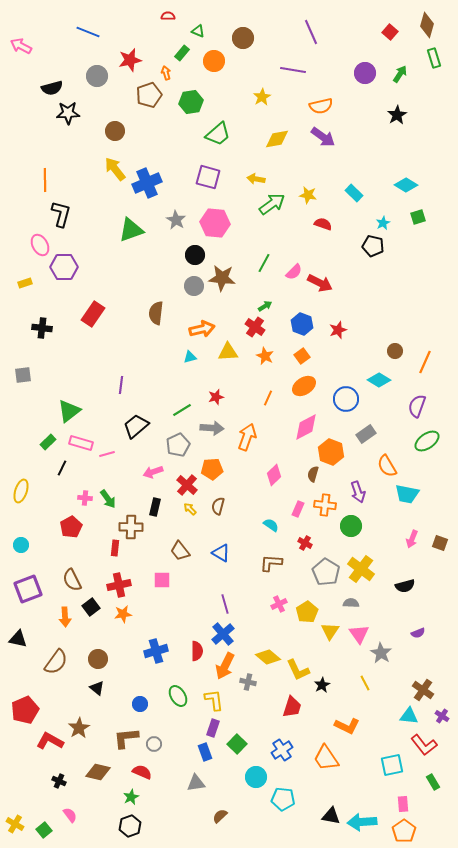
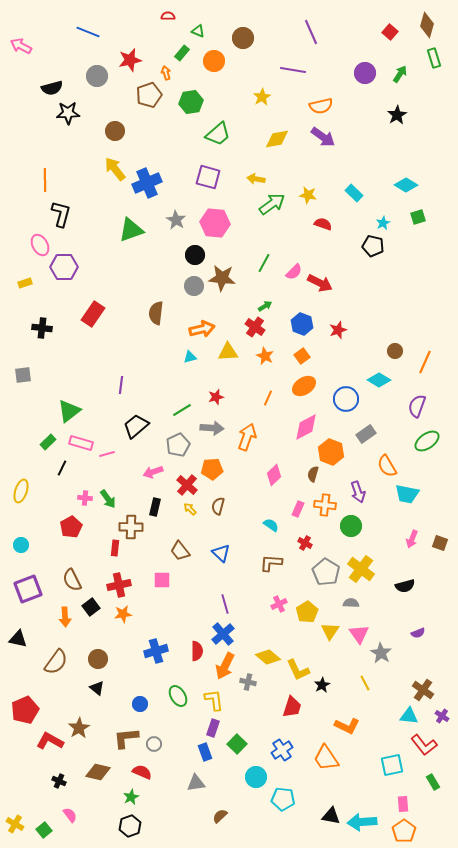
blue triangle at (221, 553): rotated 12 degrees clockwise
